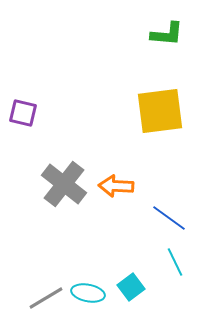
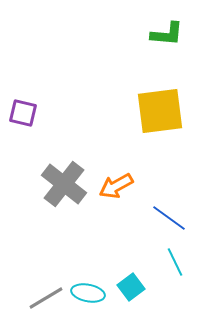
orange arrow: rotated 32 degrees counterclockwise
